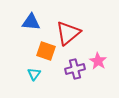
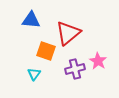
blue triangle: moved 2 px up
